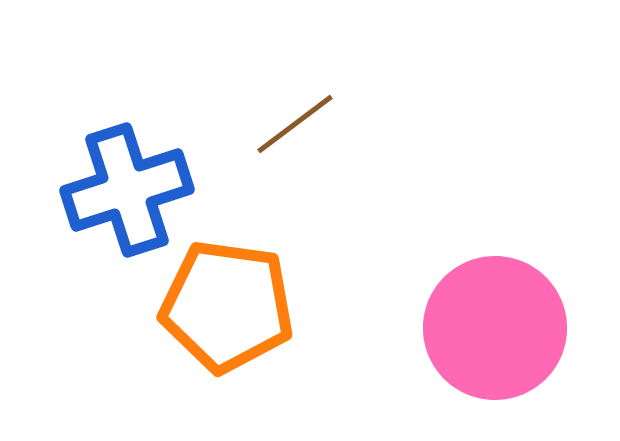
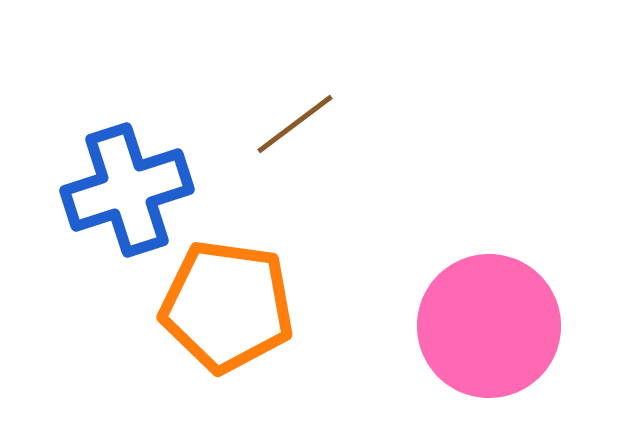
pink circle: moved 6 px left, 2 px up
